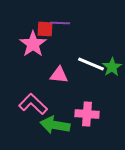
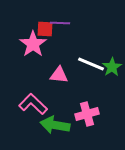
pink cross: rotated 20 degrees counterclockwise
